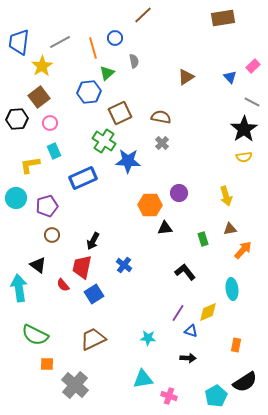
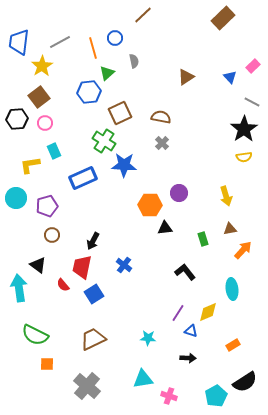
brown rectangle at (223, 18): rotated 35 degrees counterclockwise
pink circle at (50, 123): moved 5 px left
blue star at (128, 161): moved 4 px left, 4 px down
orange rectangle at (236, 345): moved 3 px left; rotated 48 degrees clockwise
gray cross at (75, 385): moved 12 px right, 1 px down
